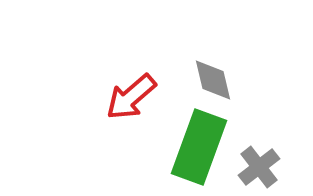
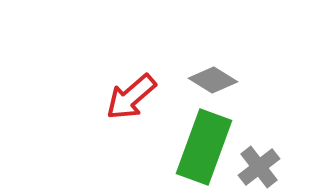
gray diamond: rotated 45 degrees counterclockwise
green rectangle: moved 5 px right
